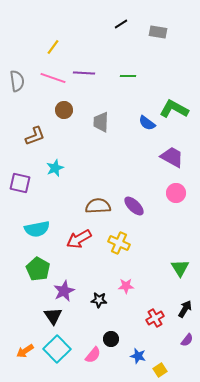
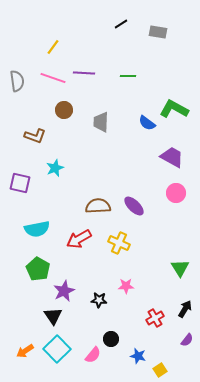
brown L-shape: rotated 40 degrees clockwise
